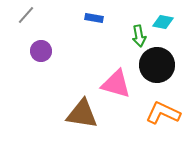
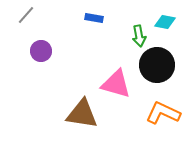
cyan diamond: moved 2 px right
